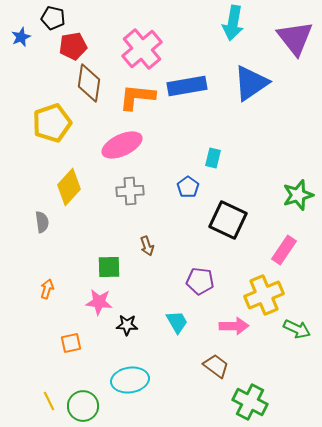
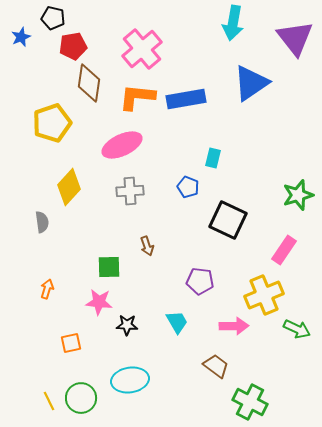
blue rectangle: moved 1 px left, 13 px down
blue pentagon: rotated 15 degrees counterclockwise
green circle: moved 2 px left, 8 px up
